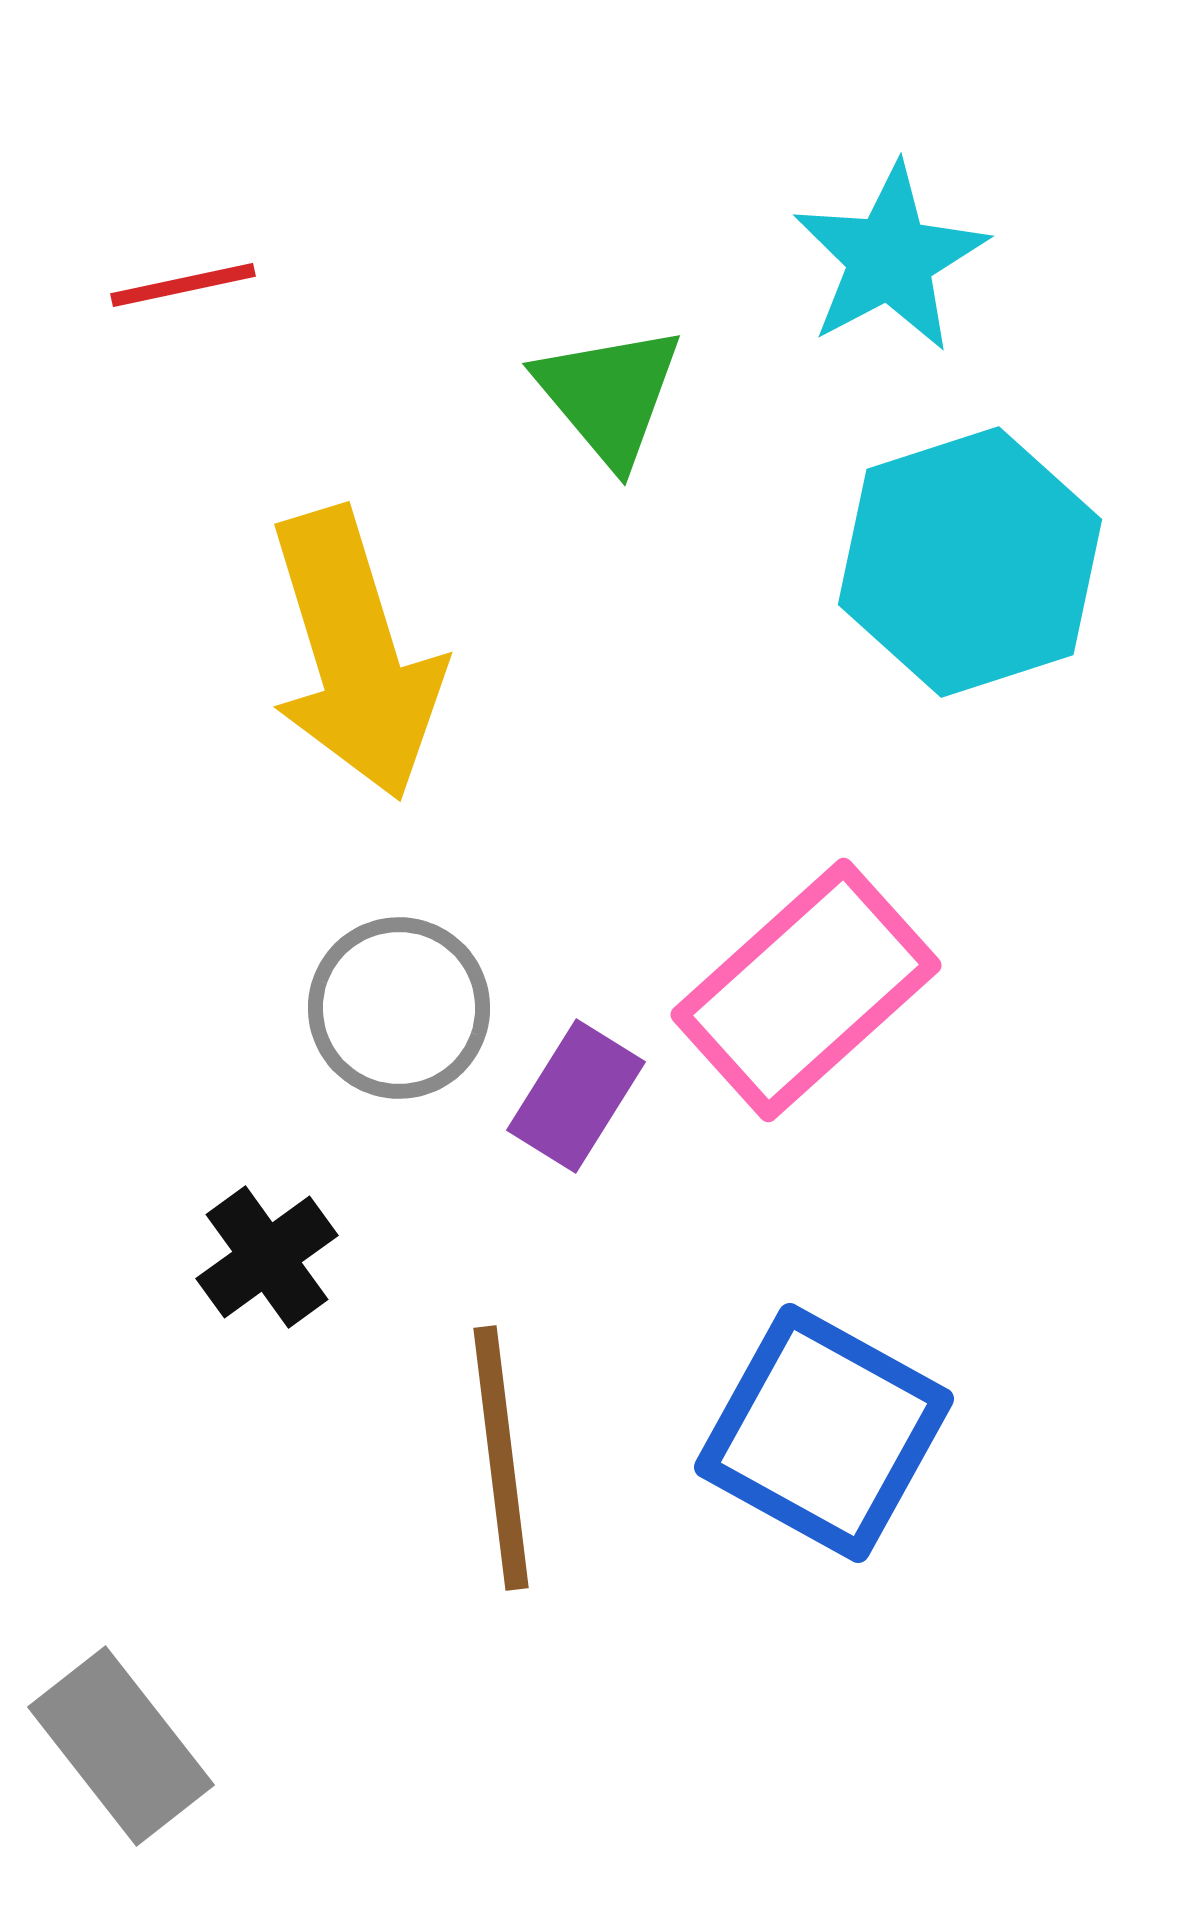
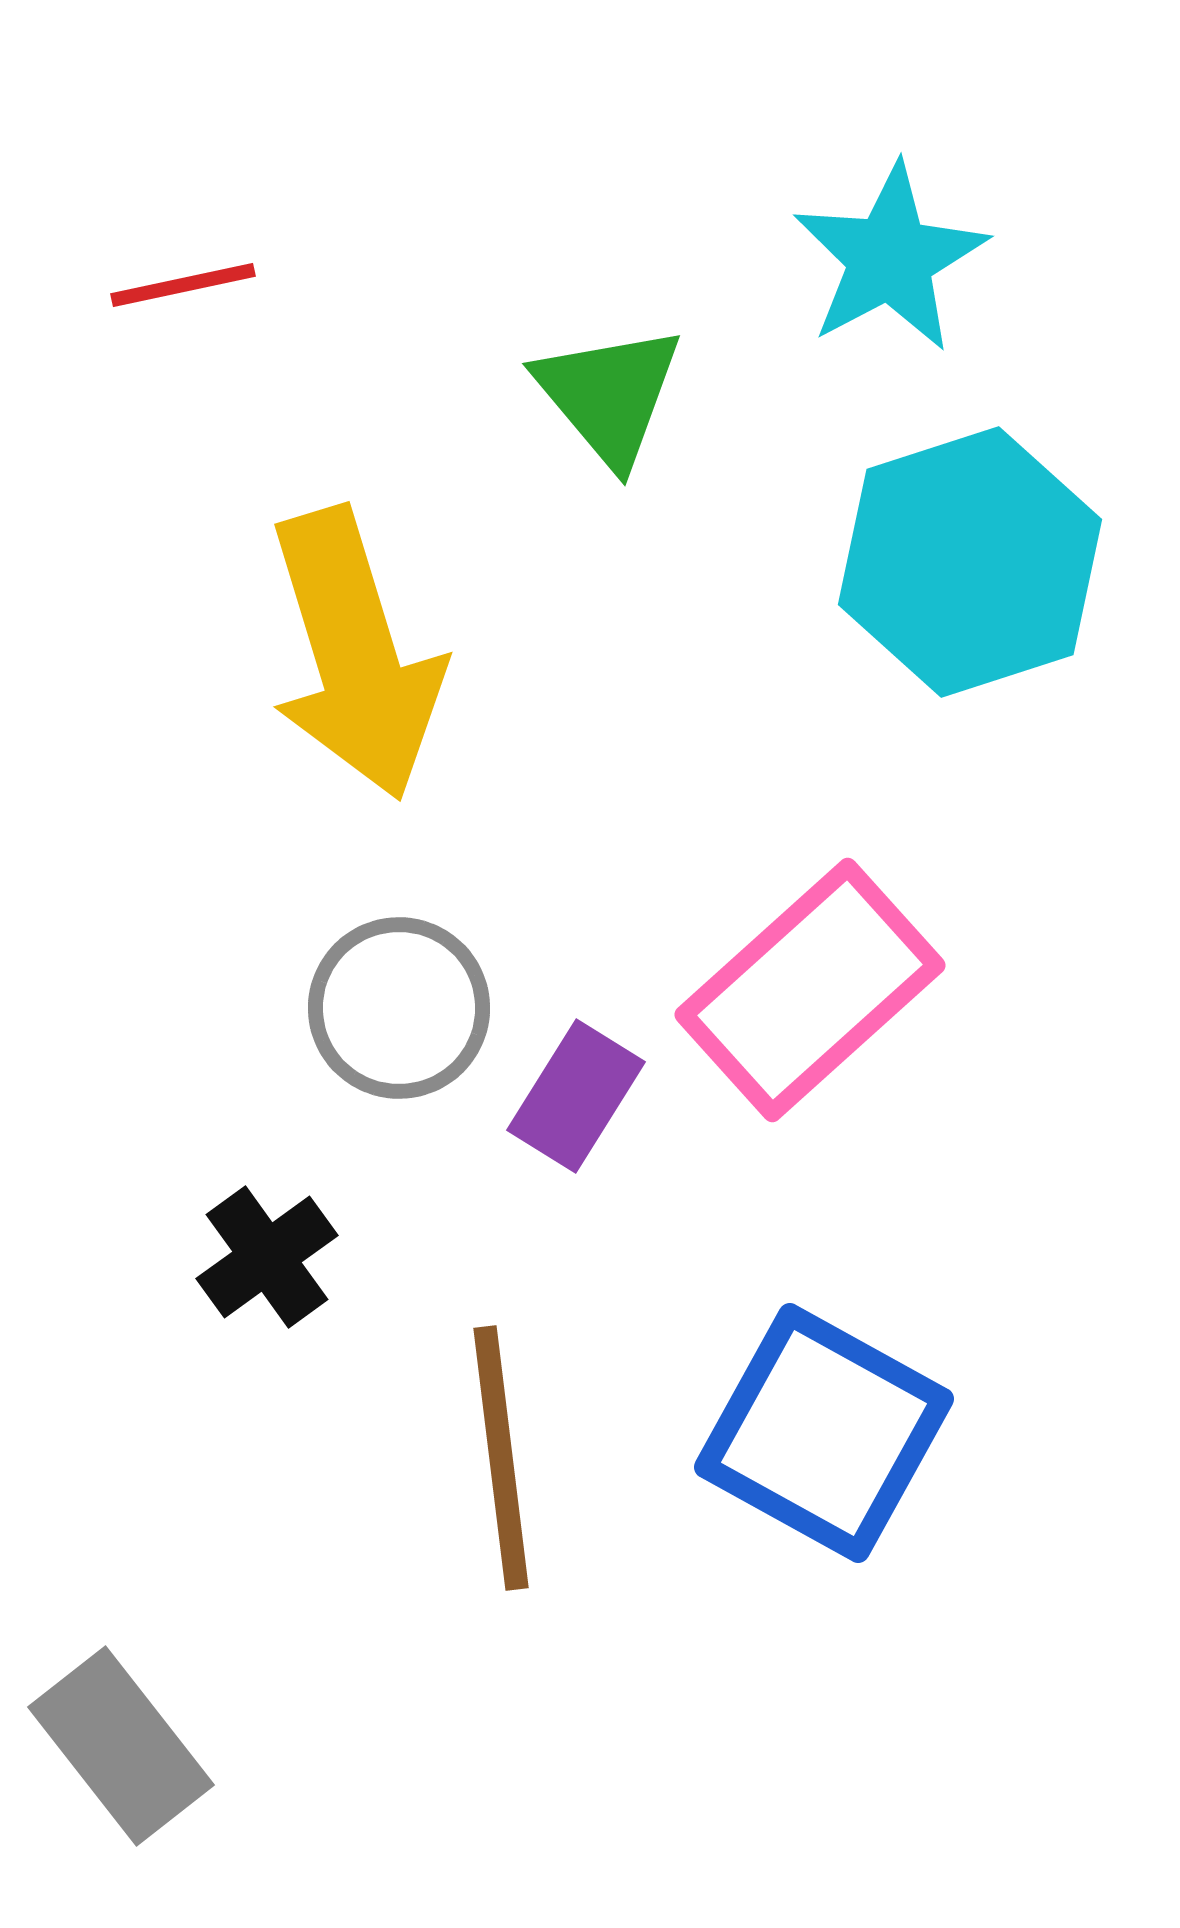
pink rectangle: moved 4 px right
